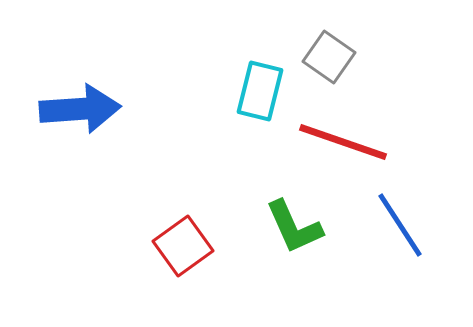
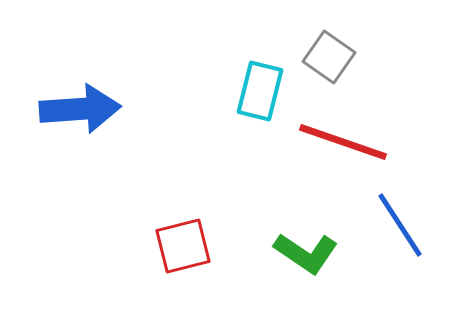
green L-shape: moved 12 px right, 26 px down; rotated 32 degrees counterclockwise
red square: rotated 22 degrees clockwise
